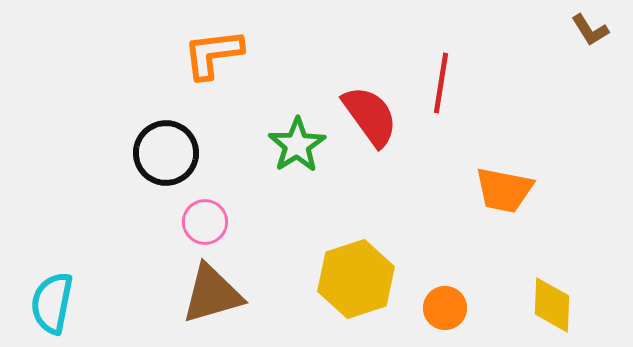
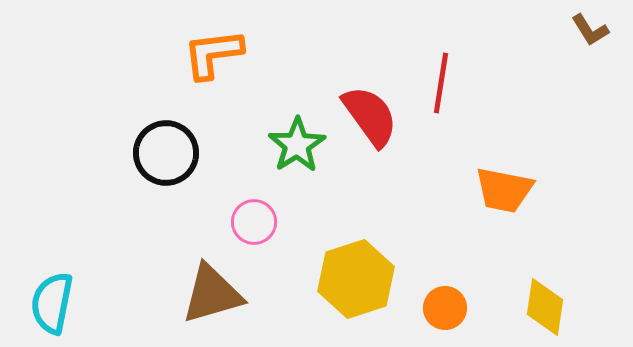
pink circle: moved 49 px right
yellow diamond: moved 7 px left, 2 px down; rotated 6 degrees clockwise
